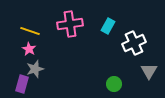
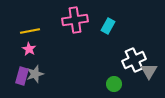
pink cross: moved 5 px right, 4 px up
yellow line: rotated 30 degrees counterclockwise
white cross: moved 17 px down
gray star: moved 5 px down
purple rectangle: moved 8 px up
